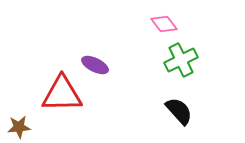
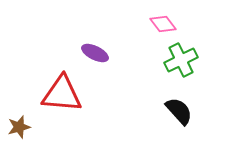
pink diamond: moved 1 px left
purple ellipse: moved 12 px up
red triangle: rotated 6 degrees clockwise
brown star: rotated 10 degrees counterclockwise
